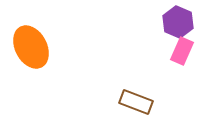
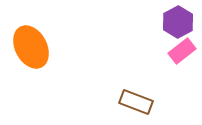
purple hexagon: rotated 8 degrees clockwise
pink rectangle: rotated 28 degrees clockwise
